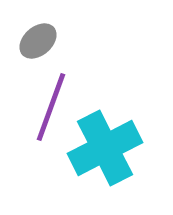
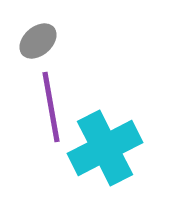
purple line: rotated 30 degrees counterclockwise
